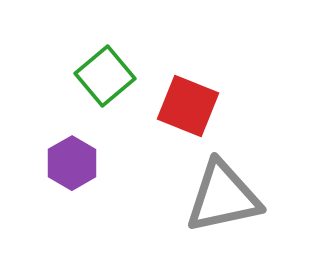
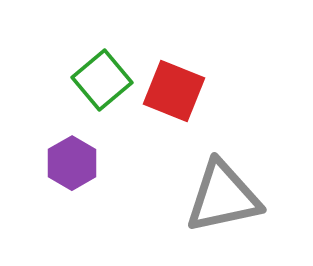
green square: moved 3 px left, 4 px down
red square: moved 14 px left, 15 px up
